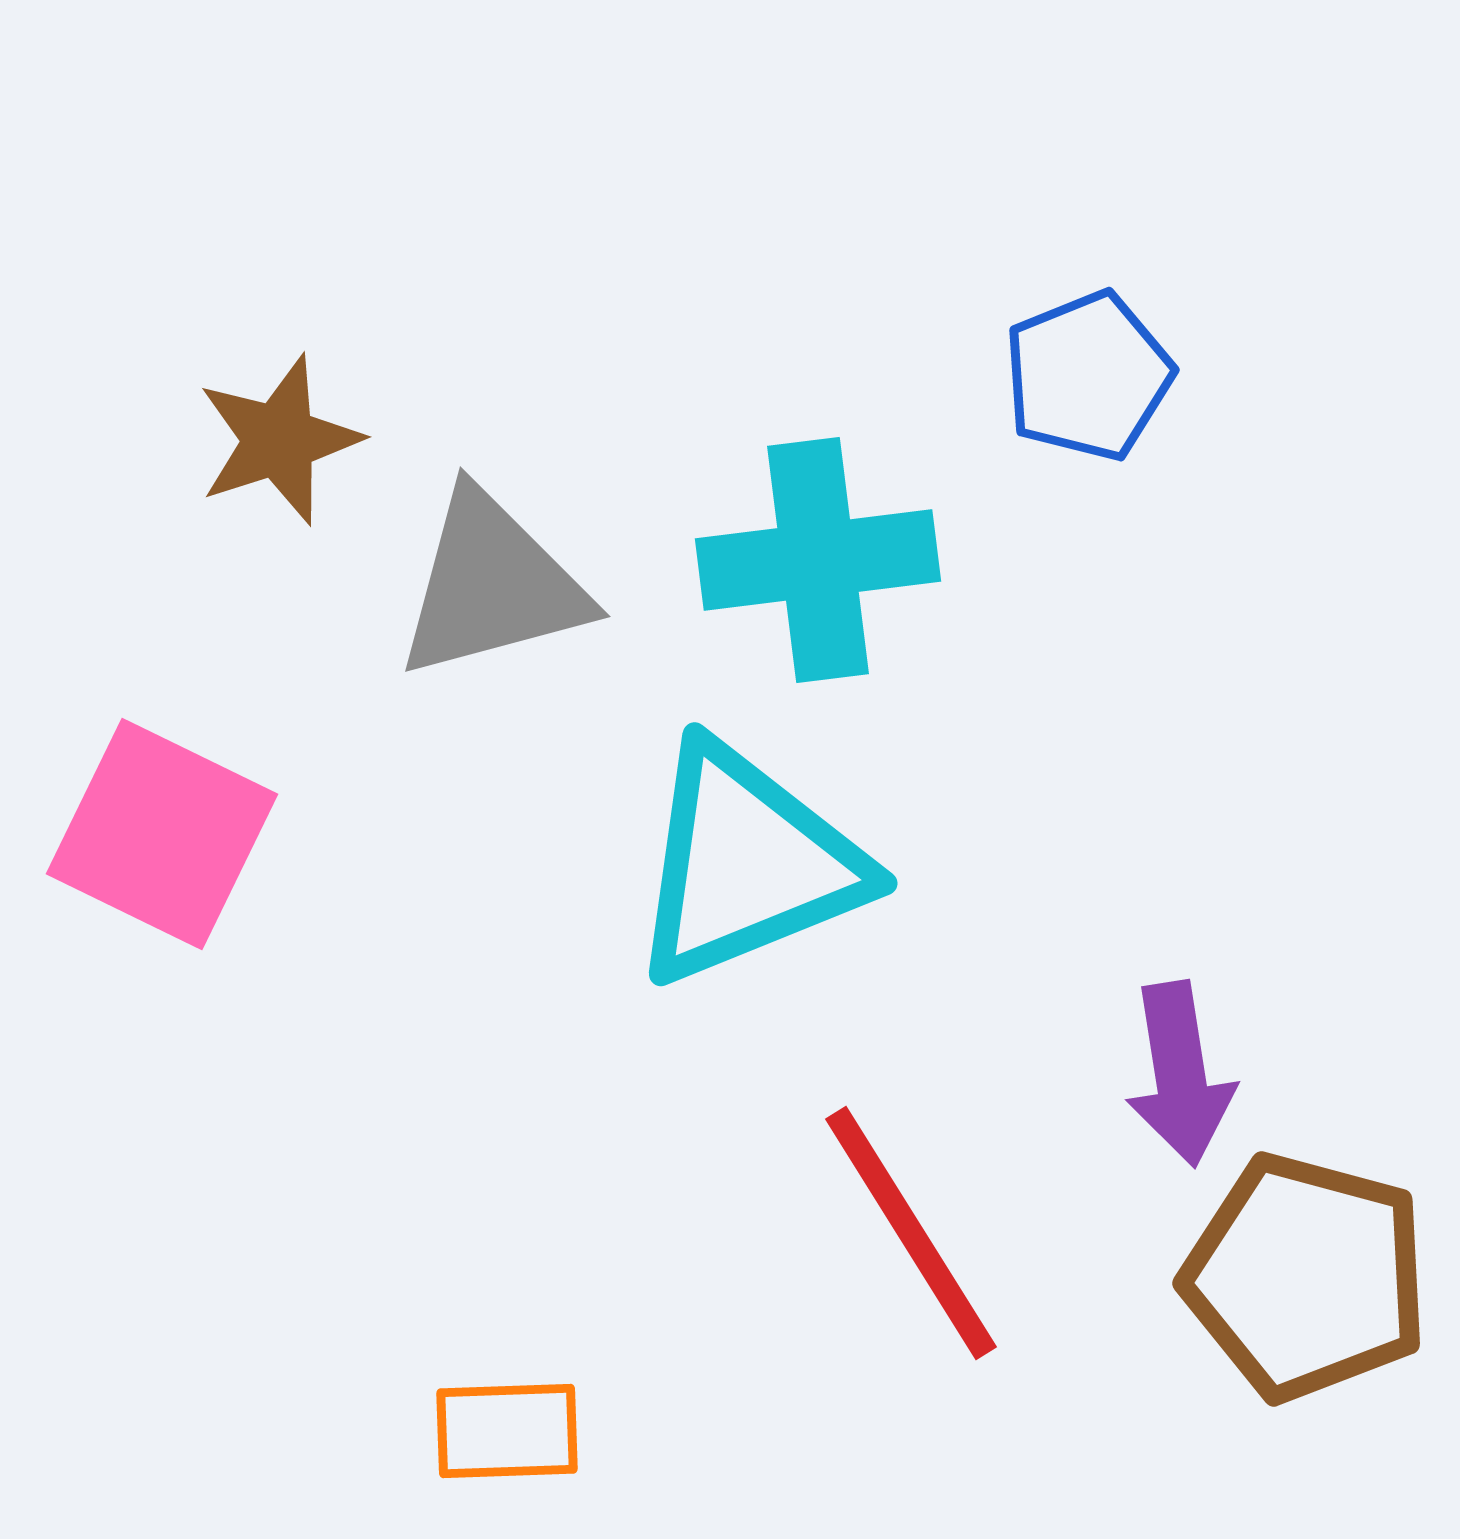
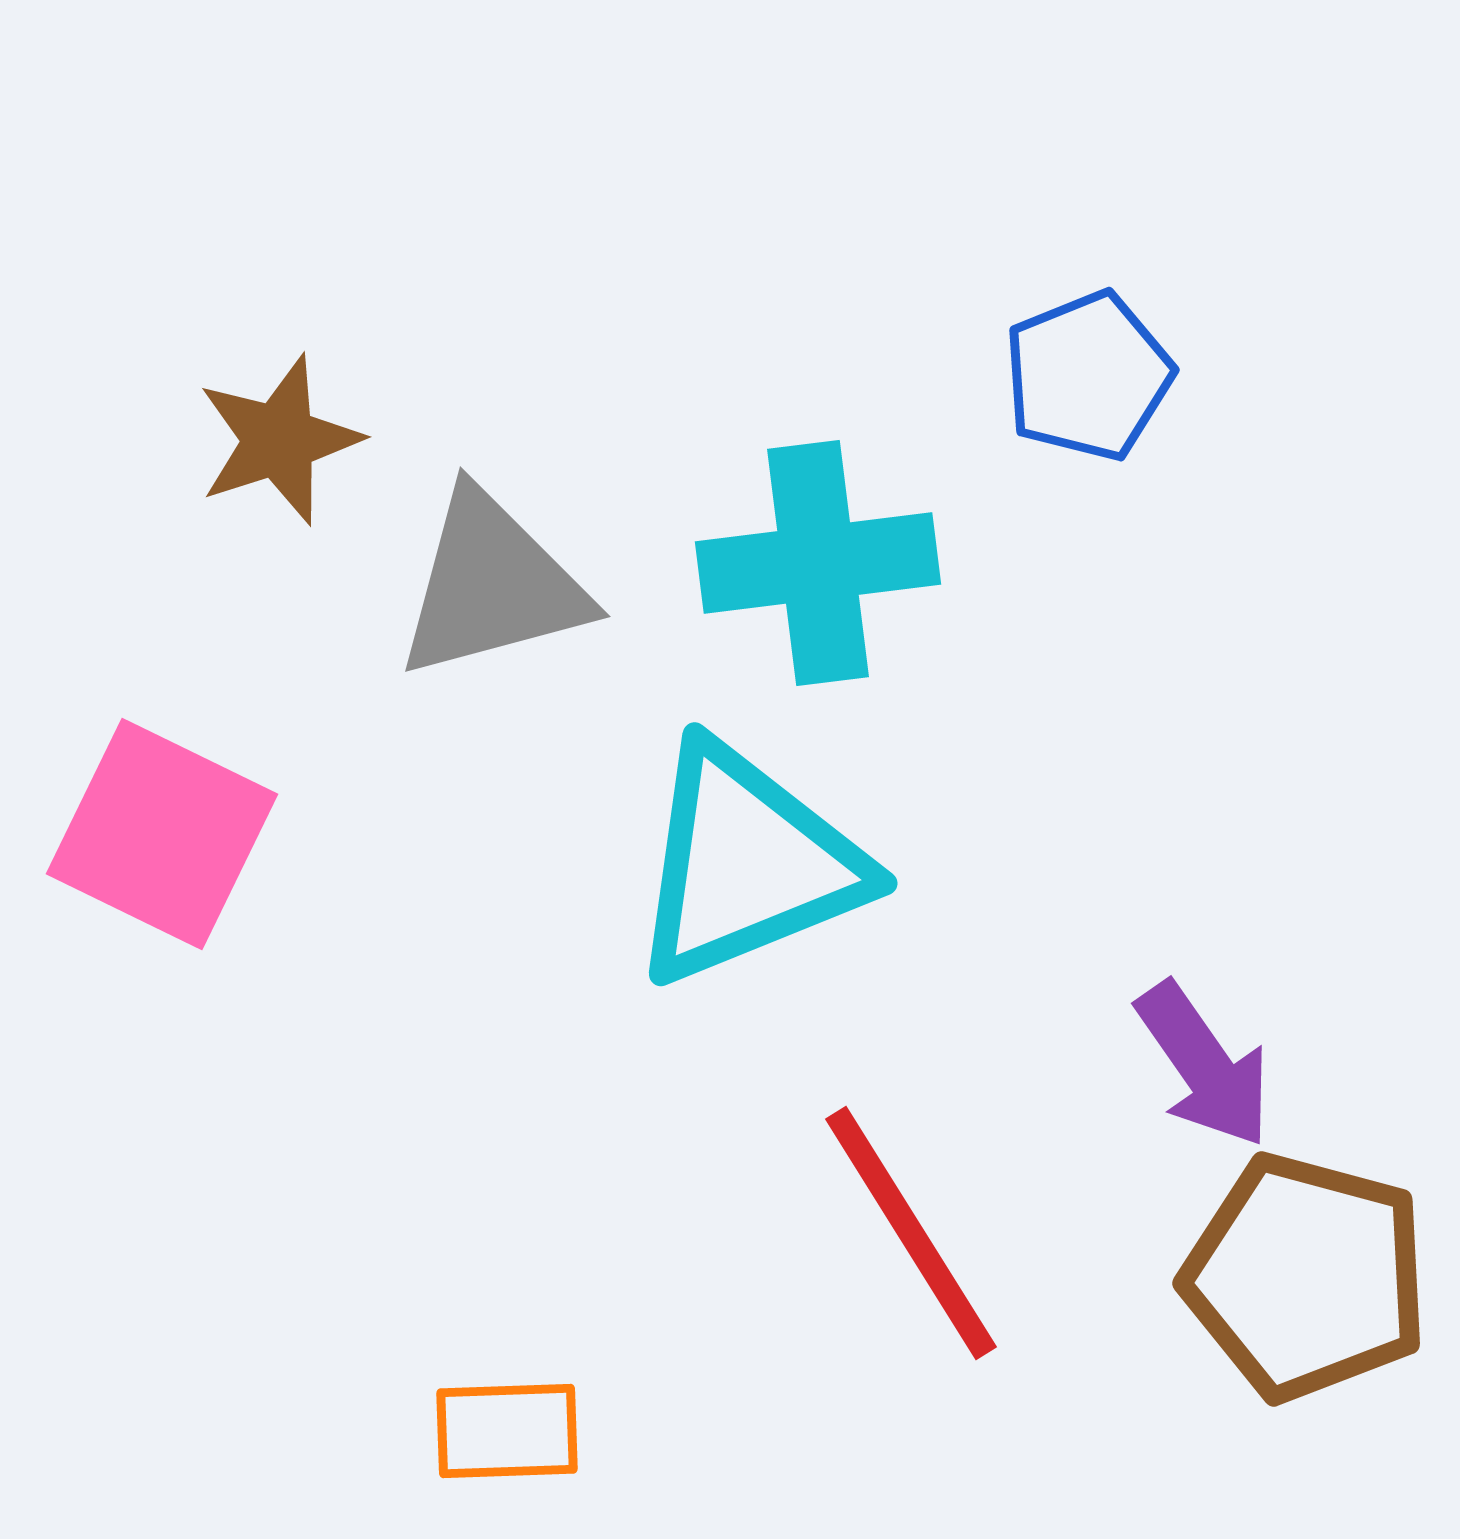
cyan cross: moved 3 px down
purple arrow: moved 24 px right, 9 px up; rotated 26 degrees counterclockwise
